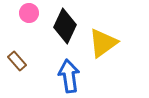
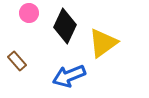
blue arrow: rotated 104 degrees counterclockwise
